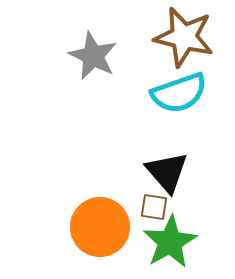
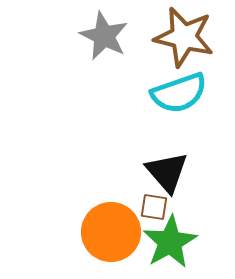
gray star: moved 11 px right, 20 px up
orange circle: moved 11 px right, 5 px down
